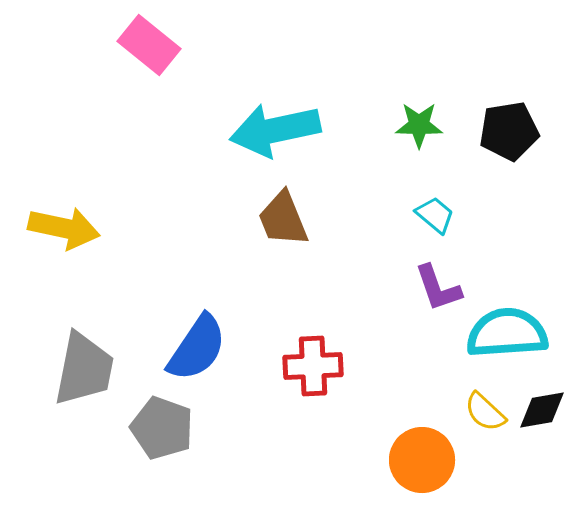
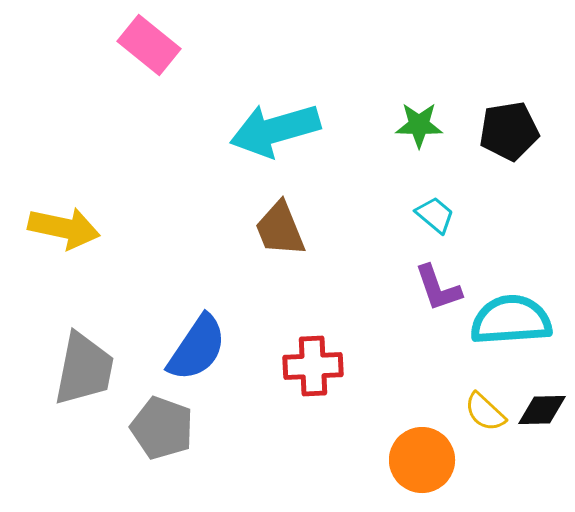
cyan arrow: rotated 4 degrees counterclockwise
brown trapezoid: moved 3 px left, 10 px down
cyan semicircle: moved 4 px right, 13 px up
black diamond: rotated 9 degrees clockwise
